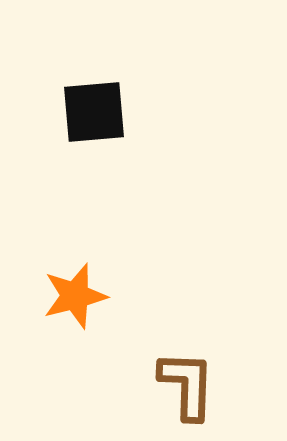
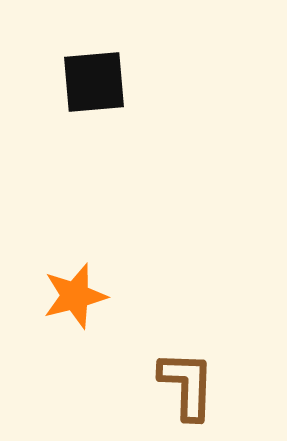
black square: moved 30 px up
